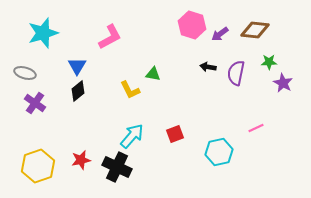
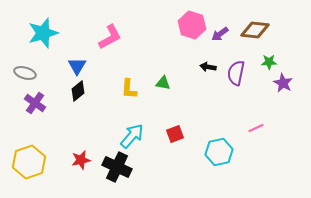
green triangle: moved 10 px right, 9 px down
yellow L-shape: moved 1 px left, 1 px up; rotated 30 degrees clockwise
yellow hexagon: moved 9 px left, 4 px up
